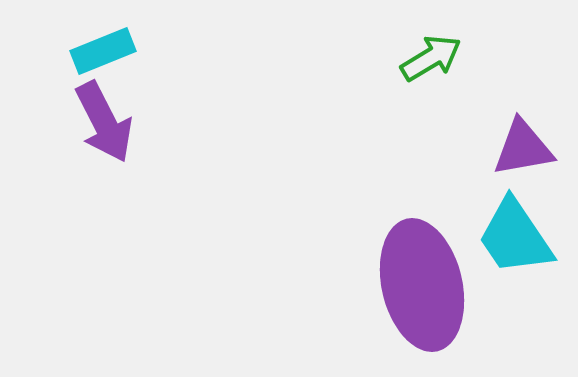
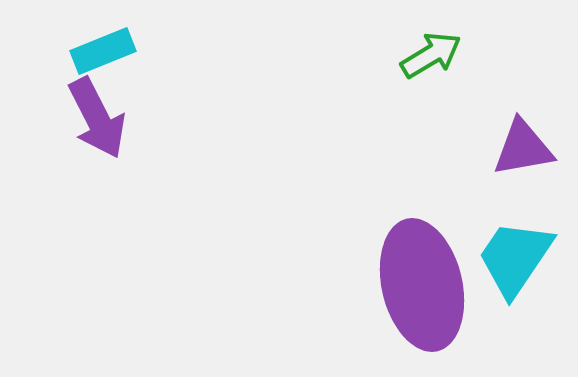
green arrow: moved 3 px up
purple arrow: moved 7 px left, 4 px up
cyan trapezoid: moved 21 px down; rotated 68 degrees clockwise
